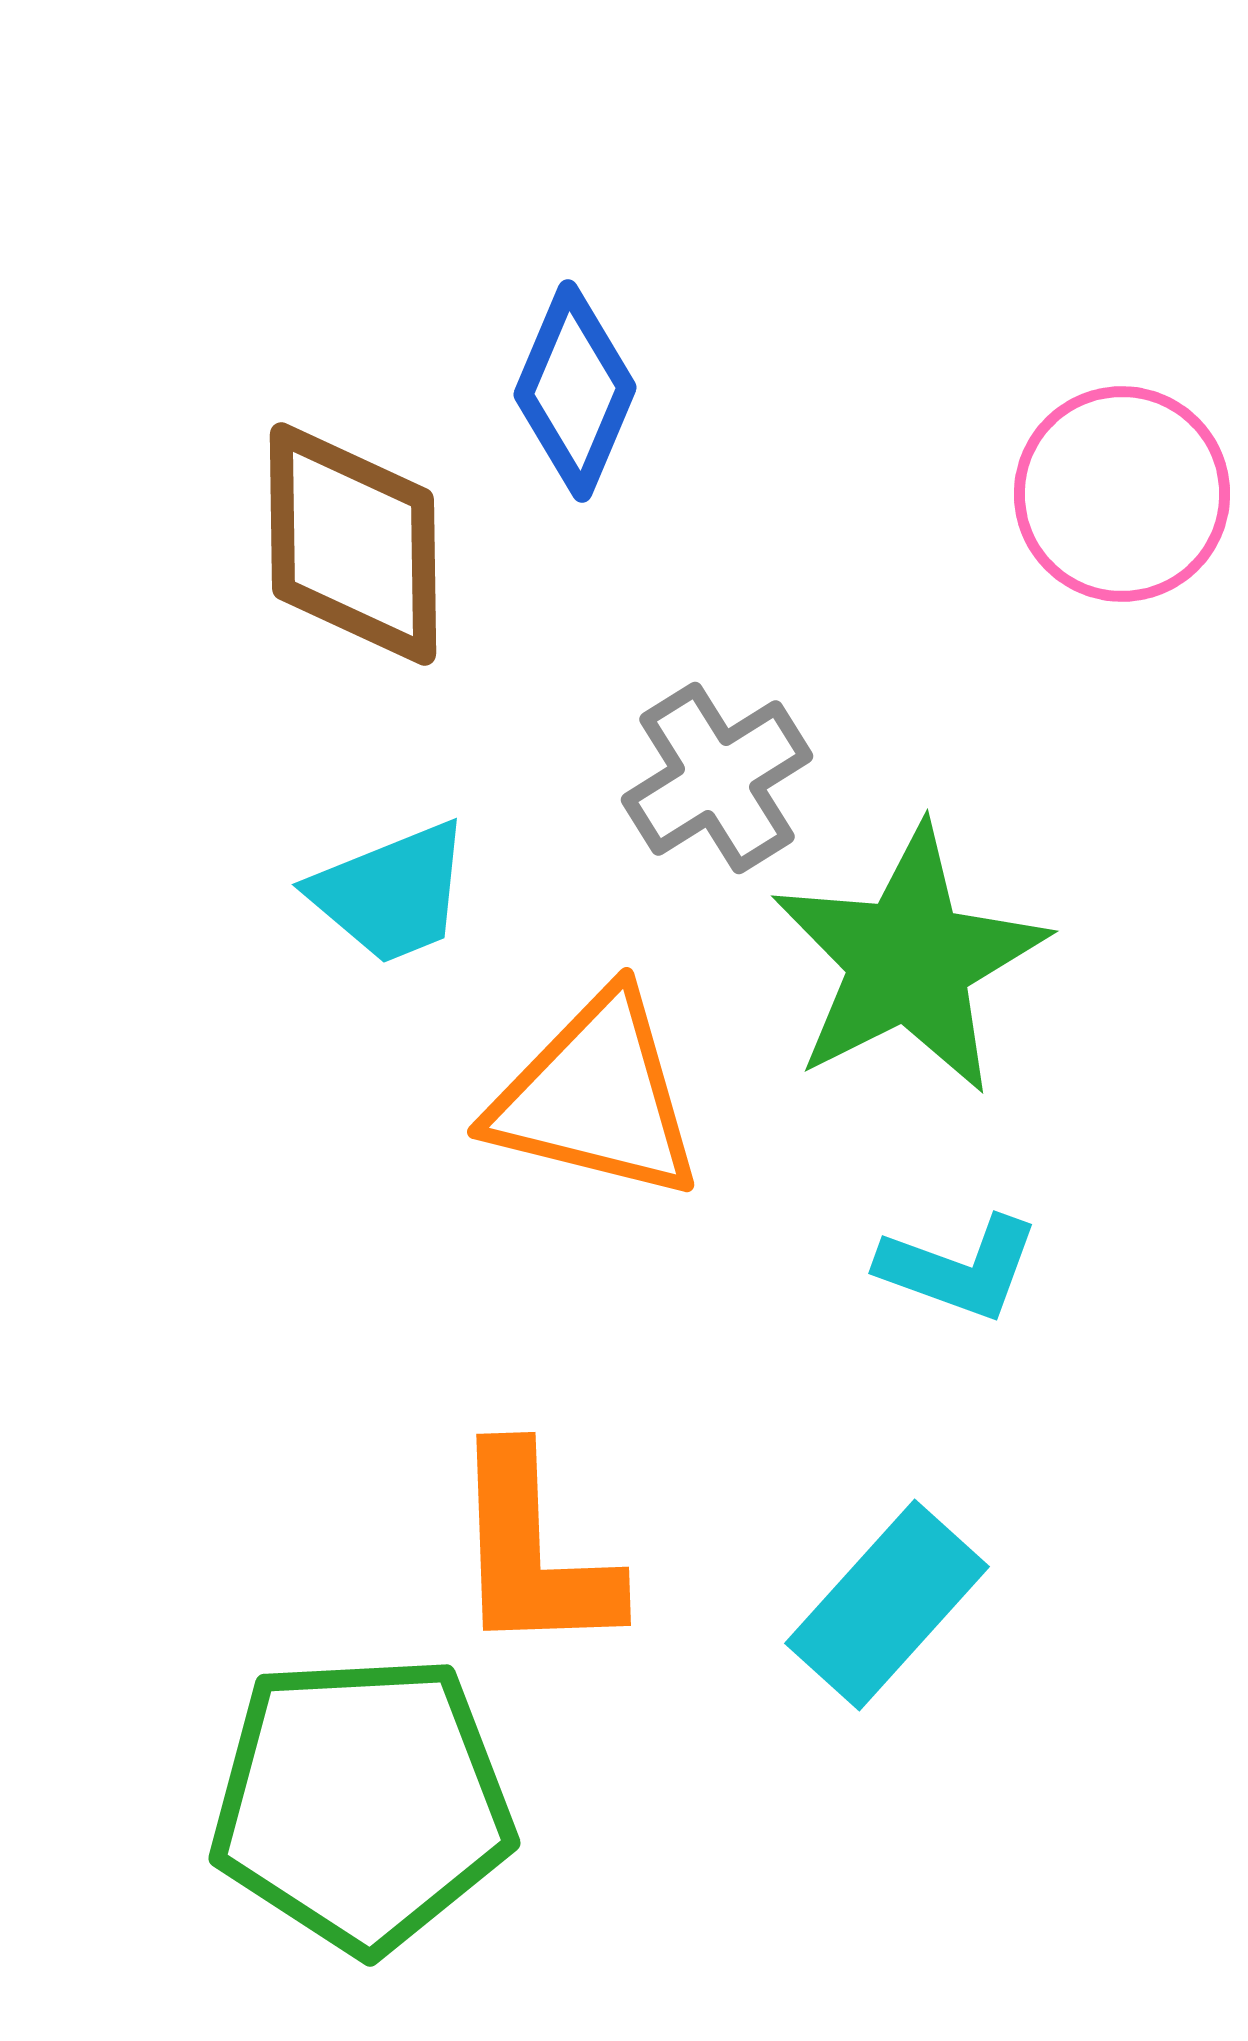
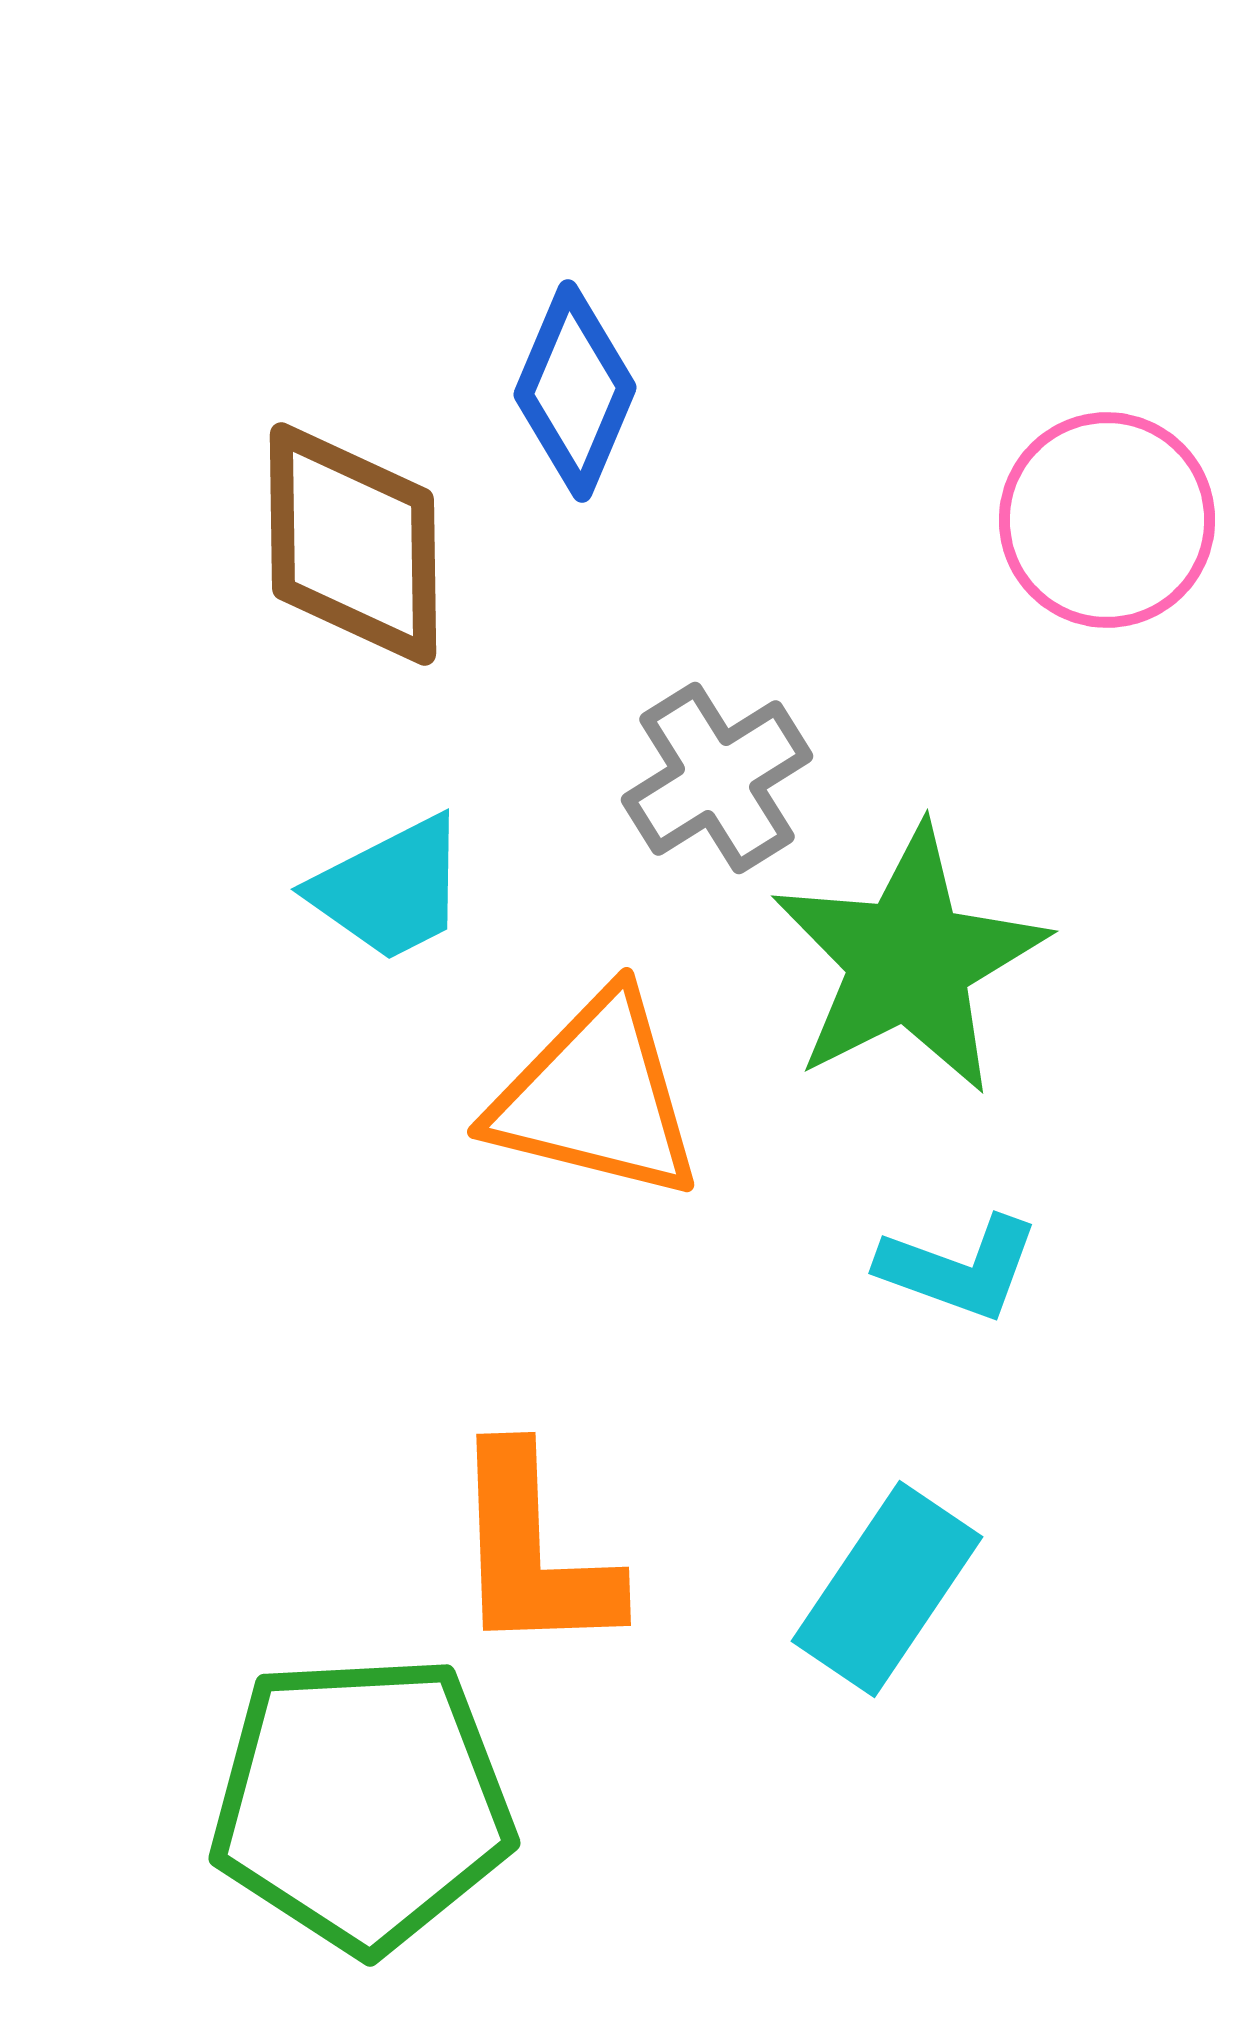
pink circle: moved 15 px left, 26 px down
cyan trapezoid: moved 1 px left, 4 px up; rotated 5 degrees counterclockwise
cyan rectangle: moved 16 px up; rotated 8 degrees counterclockwise
